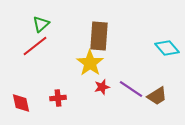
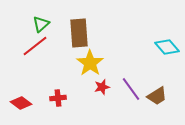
brown rectangle: moved 20 px left, 3 px up; rotated 8 degrees counterclockwise
cyan diamond: moved 1 px up
purple line: rotated 20 degrees clockwise
red diamond: rotated 40 degrees counterclockwise
